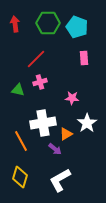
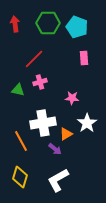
red line: moved 2 px left
white L-shape: moved 2 px left
